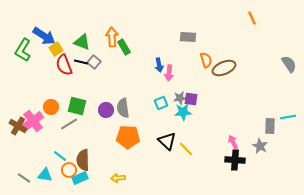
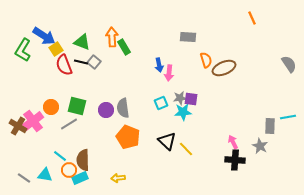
orange pentagon at (128, 137): rotated 20 degrees clockwise
